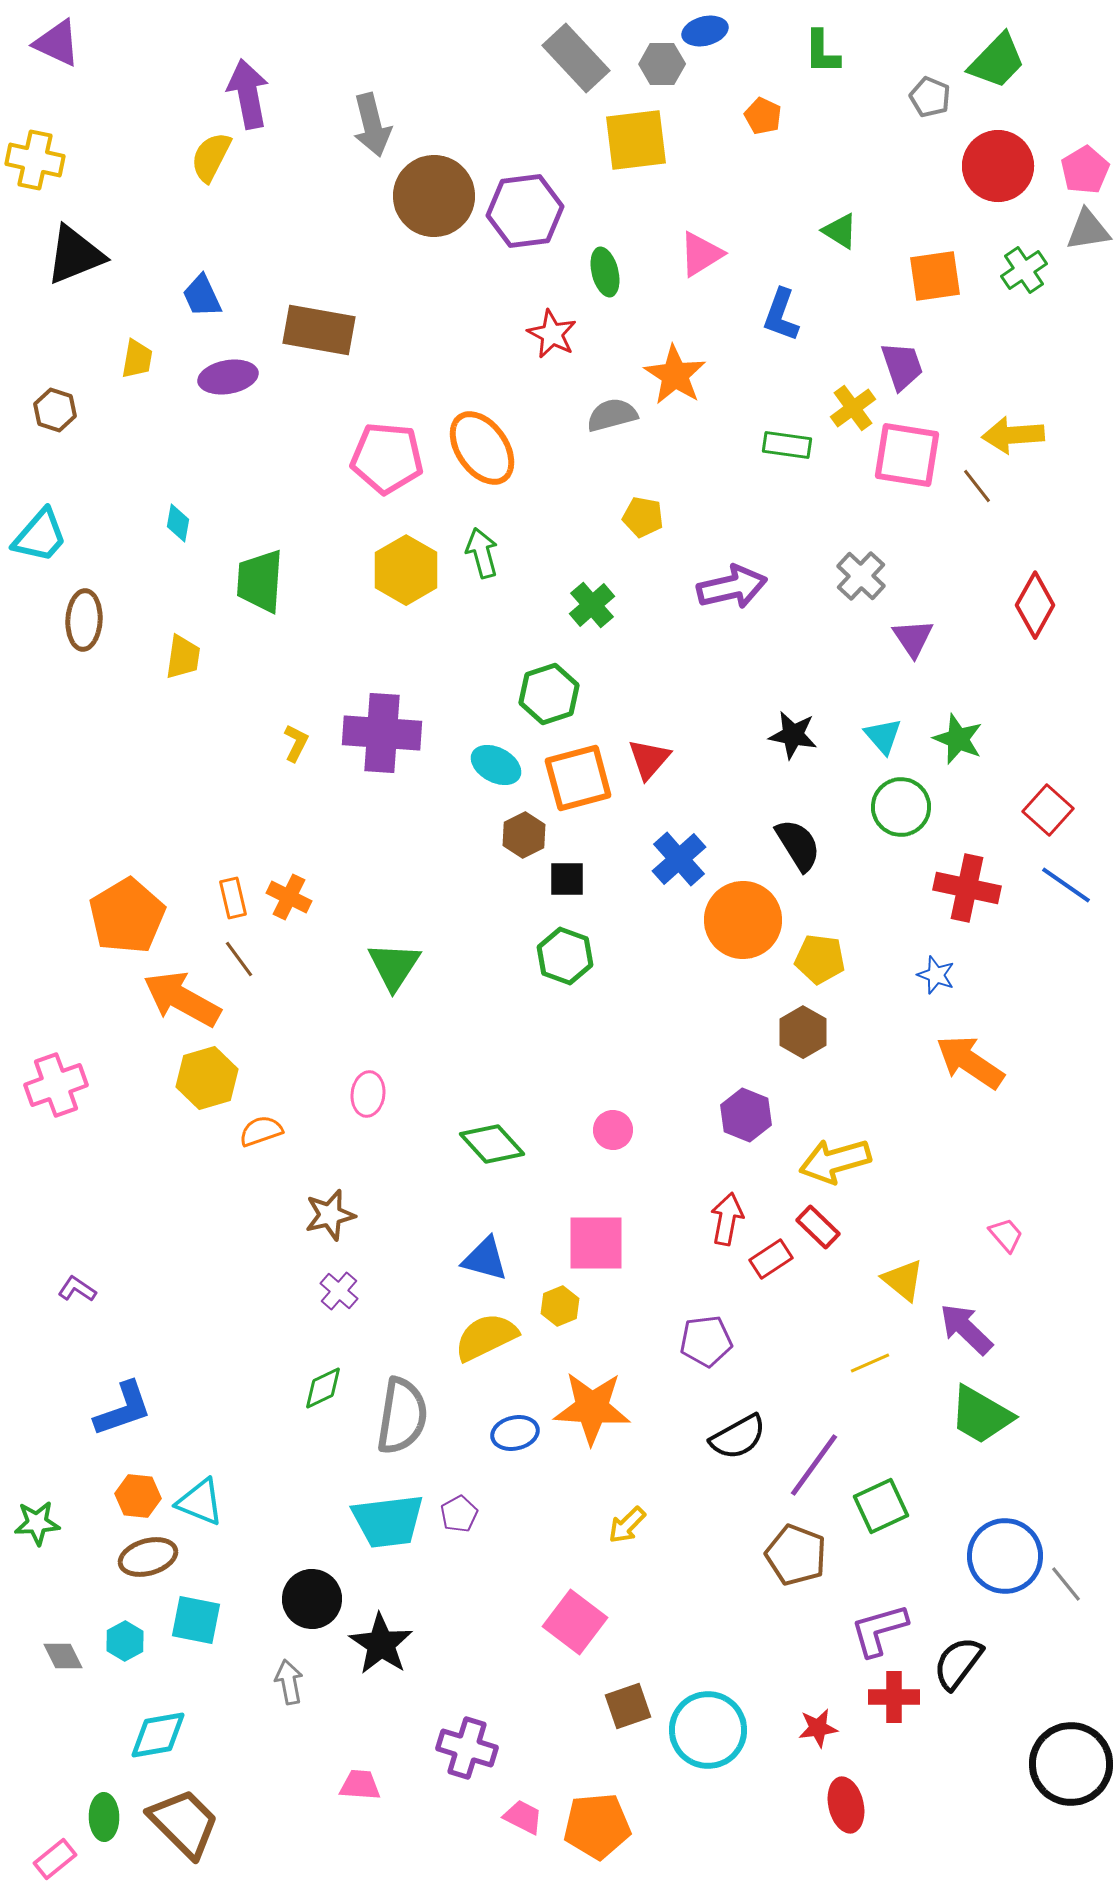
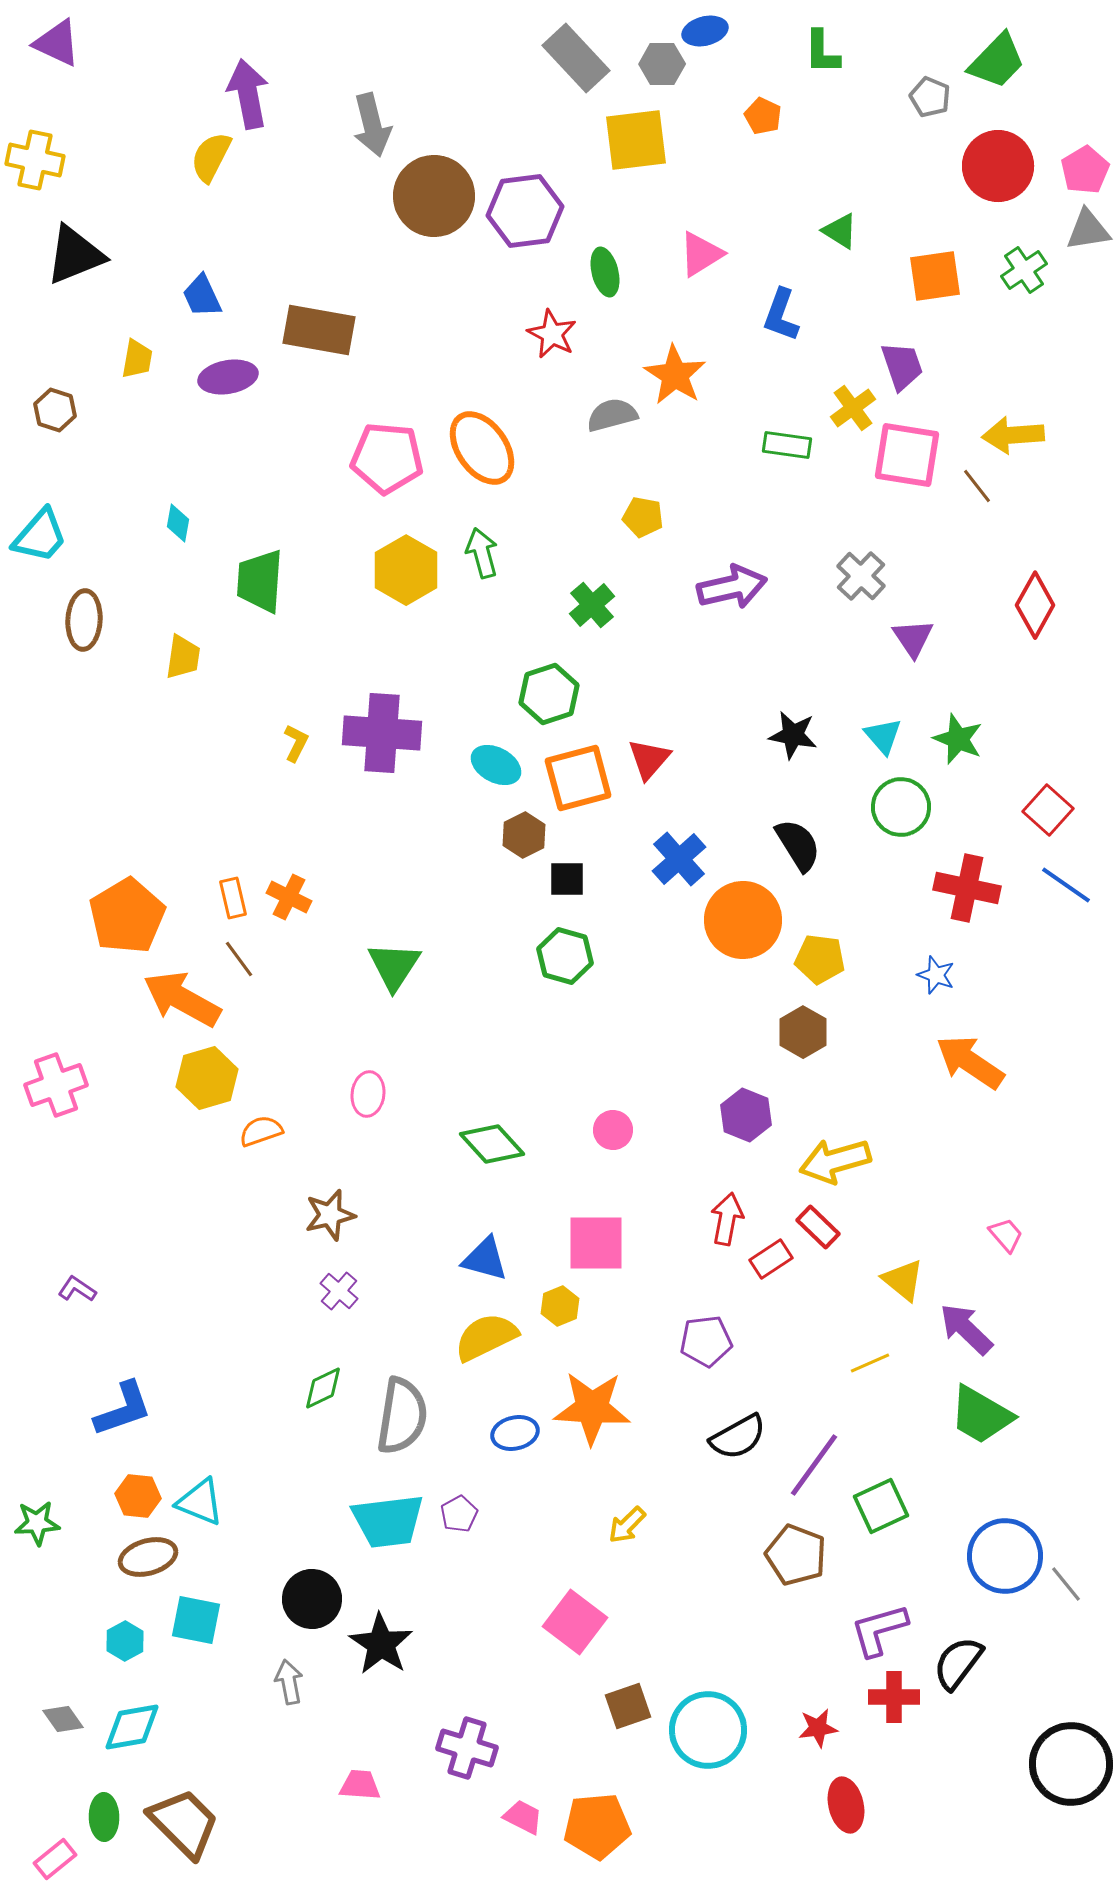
green hexagon at (565, 956): rotated 4 degrees counterclockwise
gray diamond at (63, 1656): moved 63 px down; rotated 9 degrees counterclockwise
cyan diamond at (158, 1735): moved 26 px left, 8 px up
